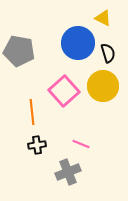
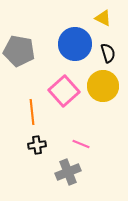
blue circle: moved 3 px left, 1 px down
